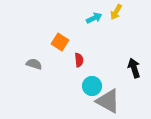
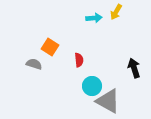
cyan arrow: rotated 21 degrees clockwise
orange square: moved 10 px left, 5 px down
